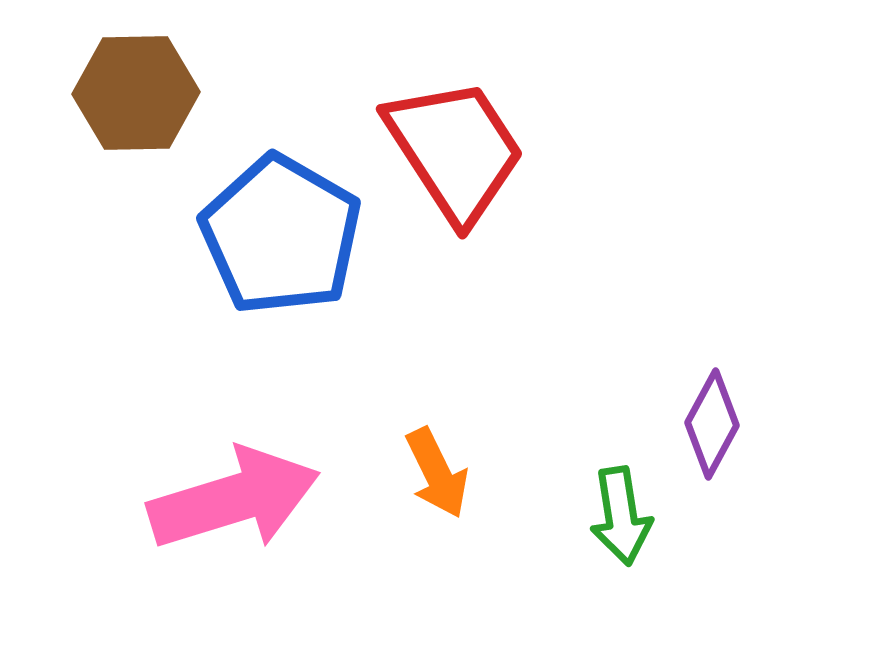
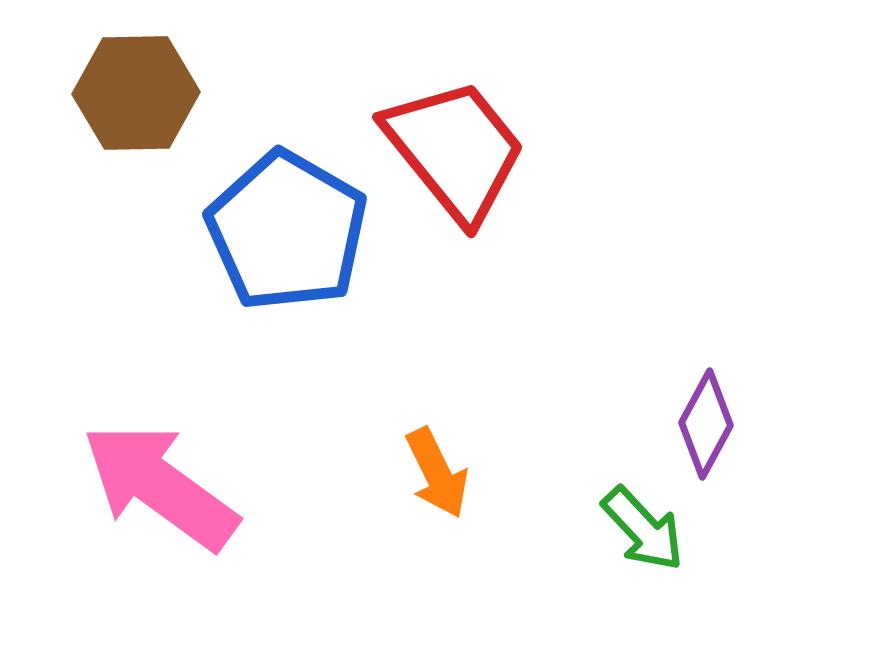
red trapezoid: rotated 6 degrees counterclockwise
blue pentagon: moved 6 px right, 4 px up
purple diamond: moved 6 px left
pink arrow: moved 74 px left, 13 px up; rotated 127 degrees counterclockwise
green arrow: moved 22 px right, 13 px down; rotated 34 degrees counterclockwise
